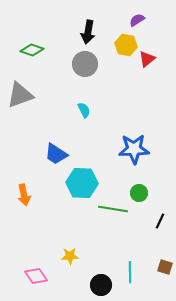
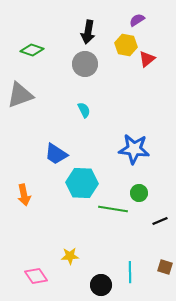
blue star: rotated 8 degrees clockwise
black line: rotated 42 degrees clockwise
